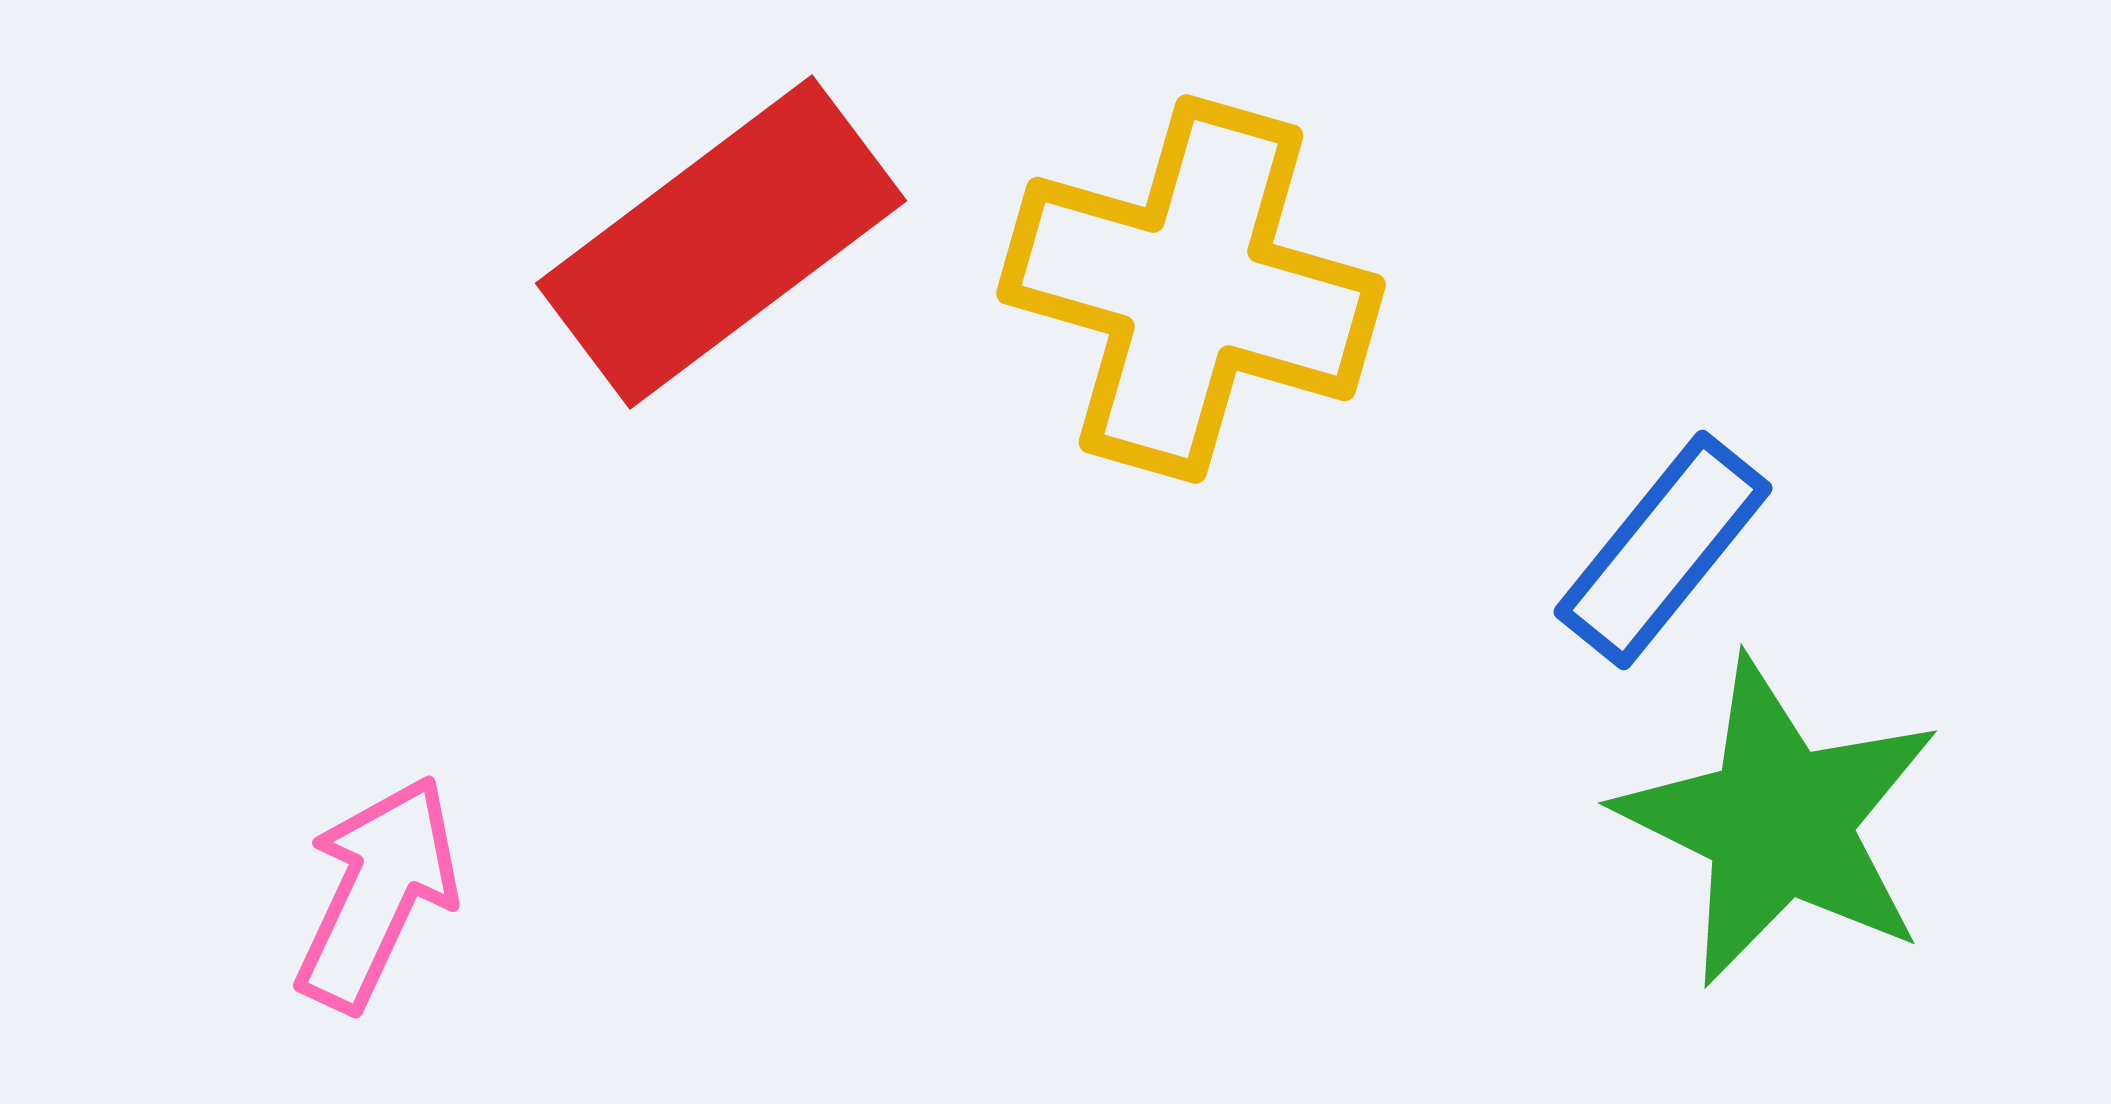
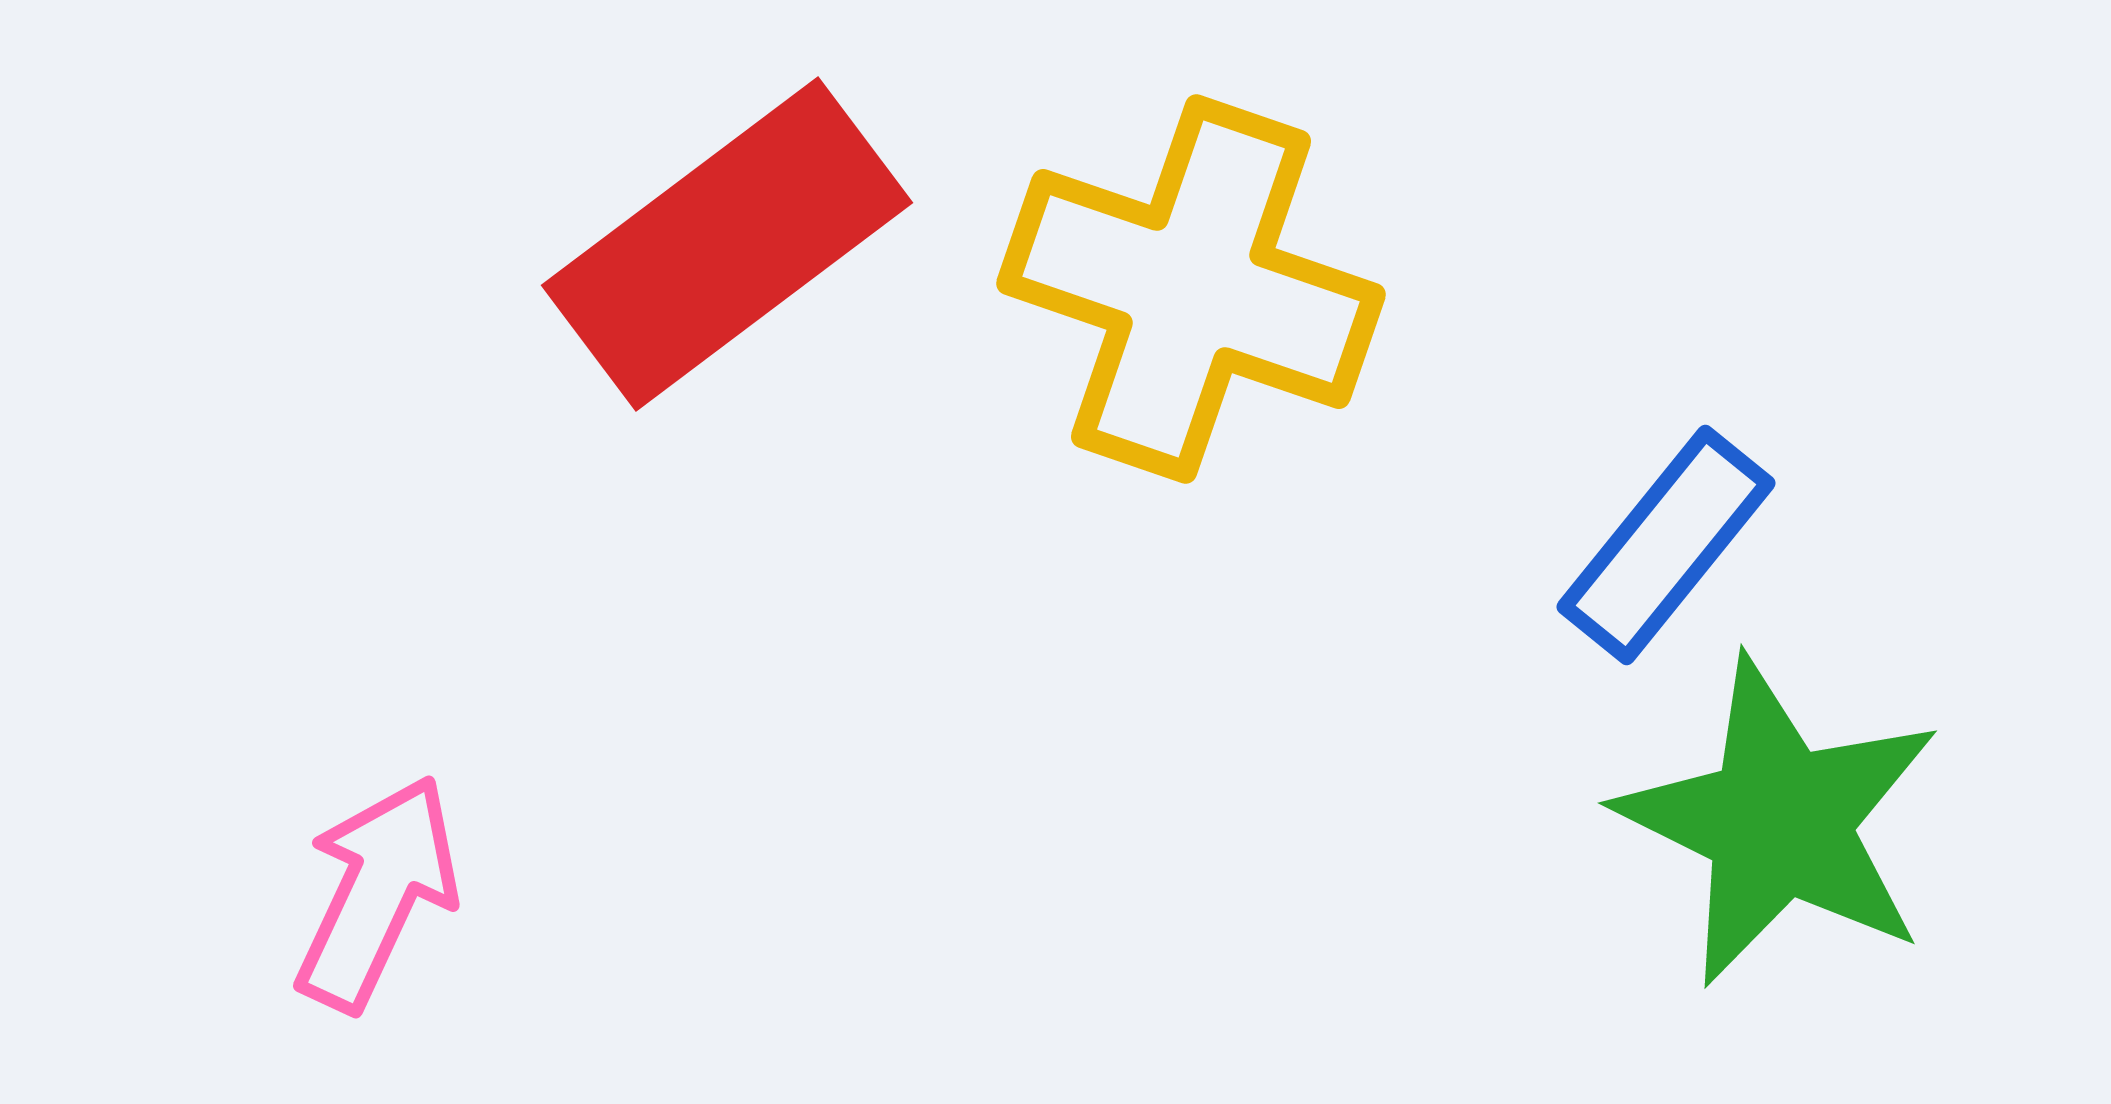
red rectangle: moved 6 px right, 2 px down
yellow cross: rotated 3 degrees clockwise
blue rectangle: moved 3 px right, 5 px up
